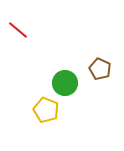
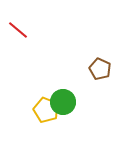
green circle: moved 2 px left, 19 px down
